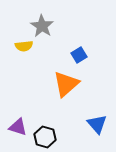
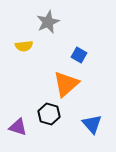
gray star: moved 6 px right, 4 px up; rotated 15 degrees clockwise
blue square: rotated 28 degrees counterclockwise
blue triangle: moved 5 px left
black hexagon: moved 4 px right, 23 px up
